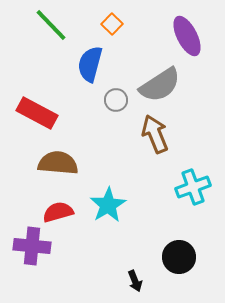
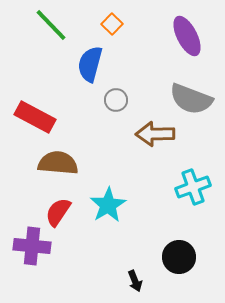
gray semicircle: moved 31 px right, 14 px down; rotated 54 degrees clockwise
red rectangle: moved 2 px left, 4 px down
brown arrow: rotated 69 degrees counterclockwise
red semicircle: rotated 40 degrees counterclockwise
